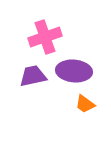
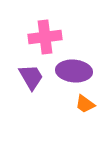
pink cross: rotated 12 degrees clockwise
purple trapezoid: moved 2 px left, 1 px down; rotated 72 degrees clockwise
